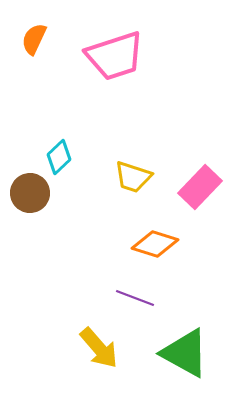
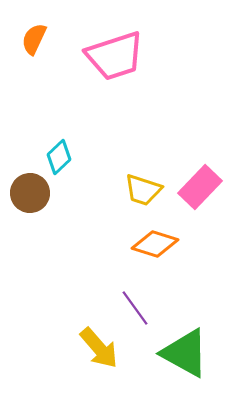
yellow trapezoid: moved 10 px right, 13 px down
purple line: moved 10 px down; rotated 33 degrees clockwise
